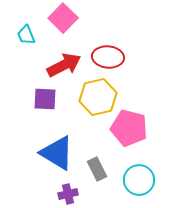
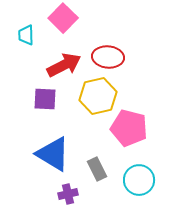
cyan trapezoid: rotated 20 degrees clockwise
yellow hexagon: moved 1 px up
blue triangle: moved 4 px left, 1 px down
